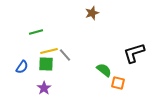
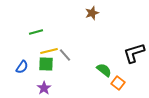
orange square: rotated 24 degrees clockwise
